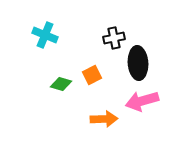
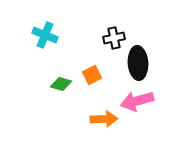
pink arrow: moved 5 px left
